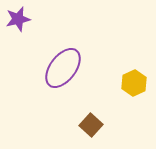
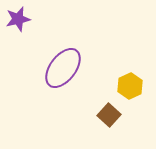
yellow hexagon: moved 4 px left, 3 px down
brown square: moved 18 px right, 10 px up
